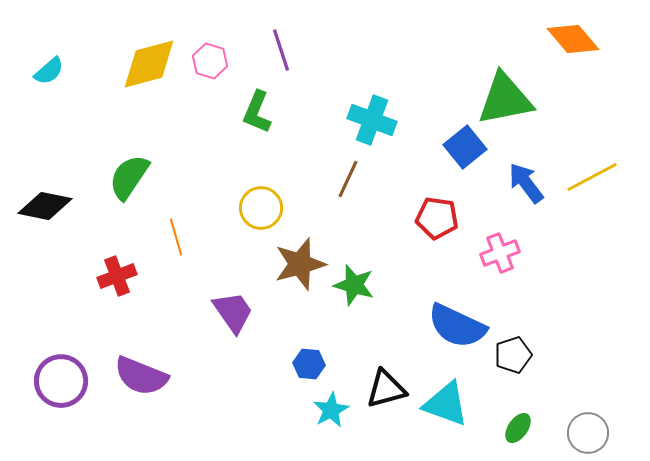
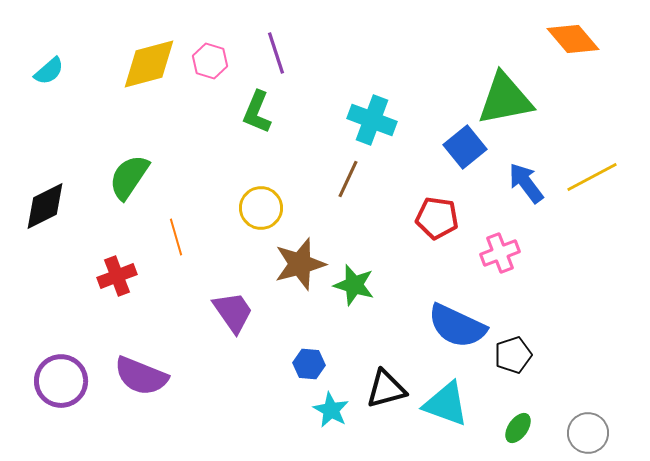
purple line: moved 5 px left, 3 px down
black diamond: rotated 38 degrees counterclockwise
cyan star: rotated 15 degrees counterclockwise
